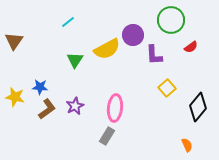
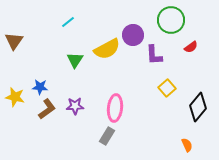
purple star: rotated 24 degrees clockwise
